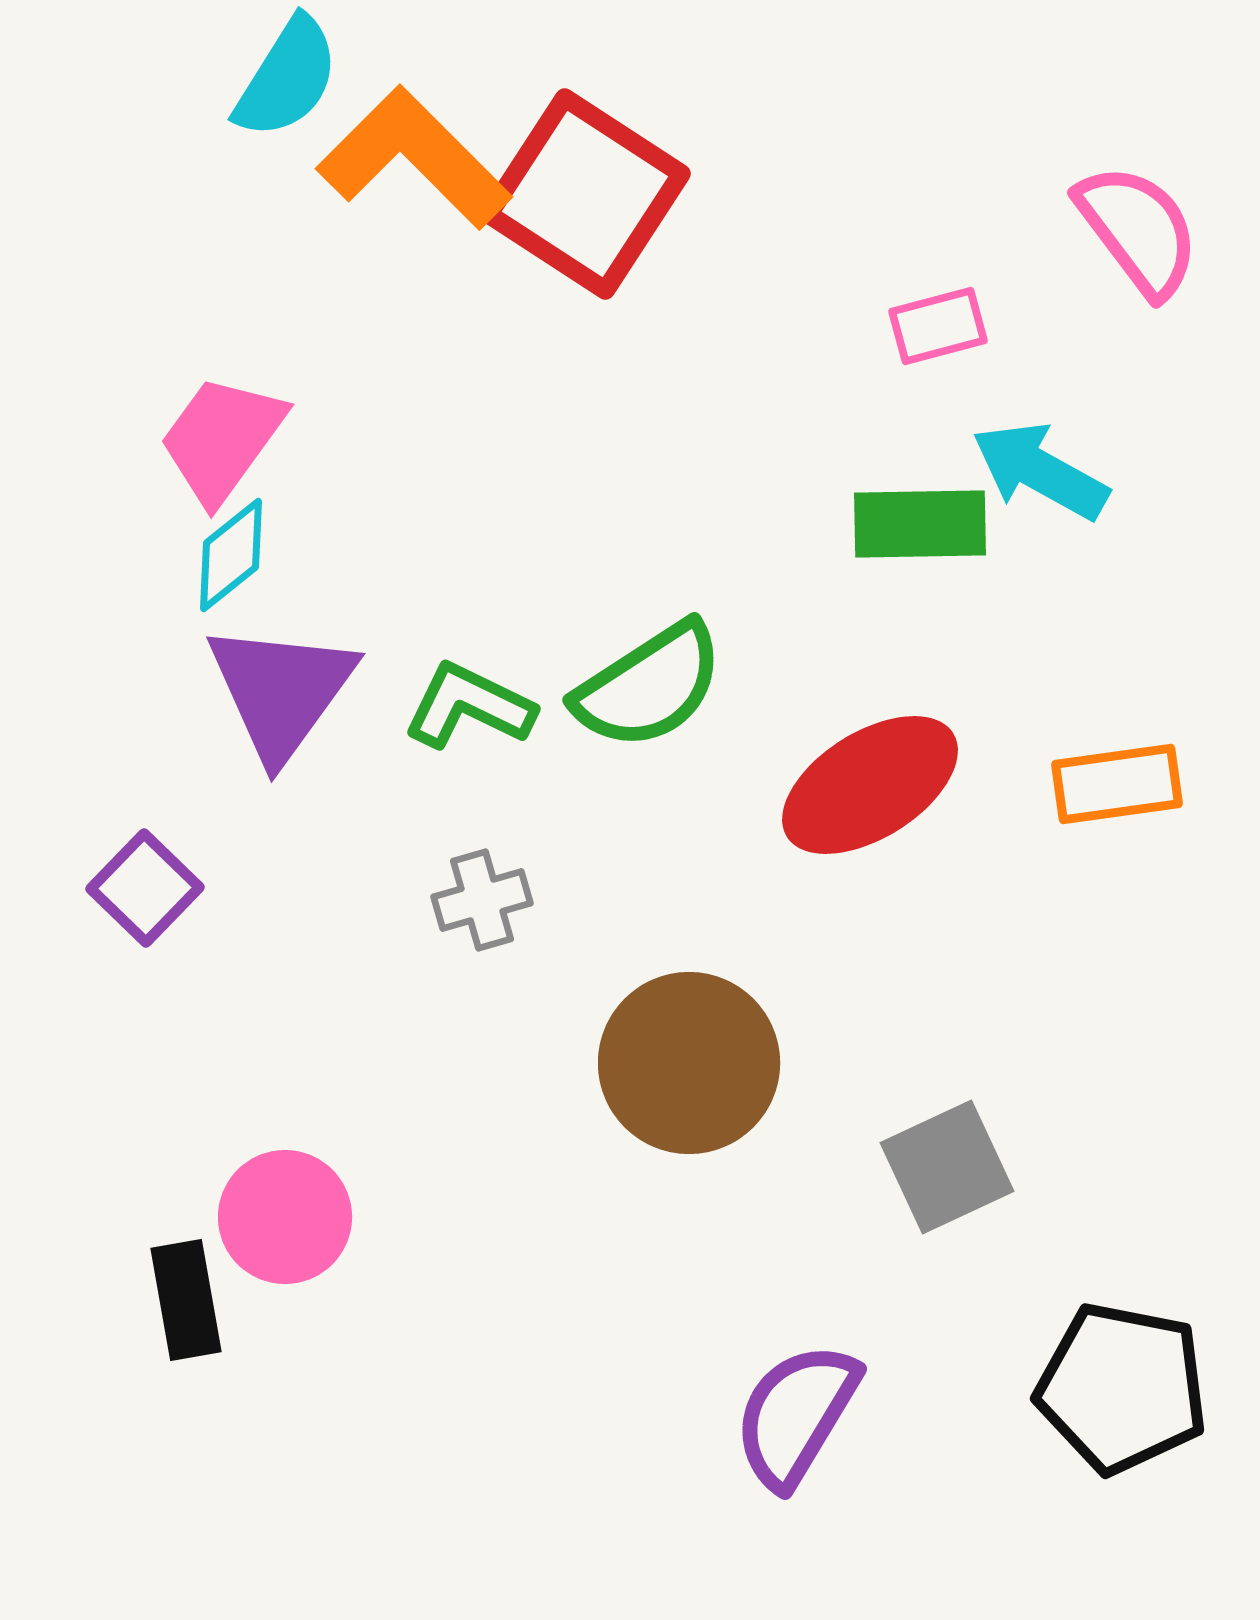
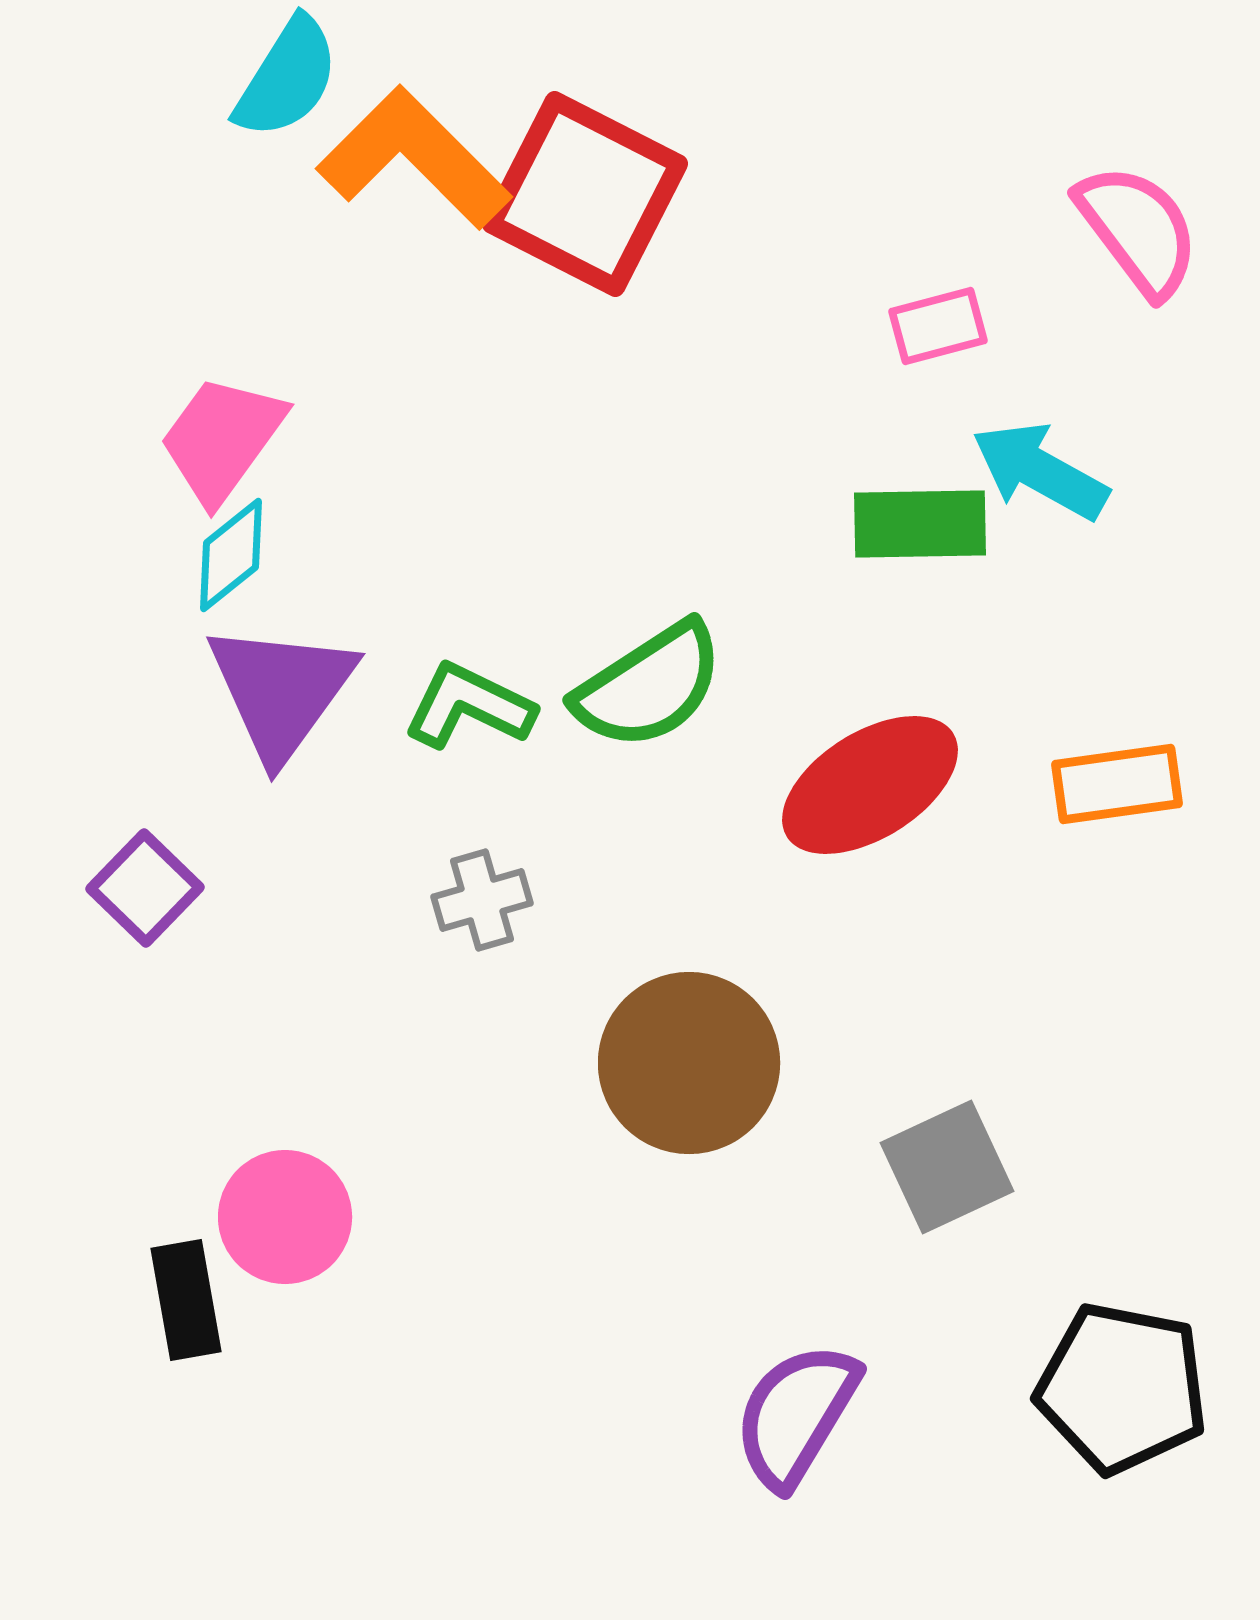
red square: rotated 6 degrees counterclockwise
